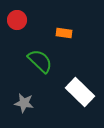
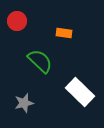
red circle: moved 1 px down
gray star: rotated 24 degrees counterclockwise
